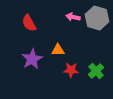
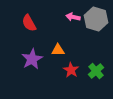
gray hexagon: moved 1 px left, 1 px down
red star: rotated 28 degrees clockwise
